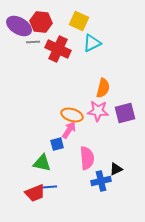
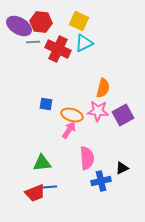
cyan triangle: moved 8 px left
purple square: moved 2 px left, 2 px down; rotated 15 degrees counterclockwise
blue square: moved 11 px left, 40 px up; rotated 24 degrees clockwise
green triangle: rotated 18 degrees counterclockwise
black triangle: moved 6 px right, 1 px up
